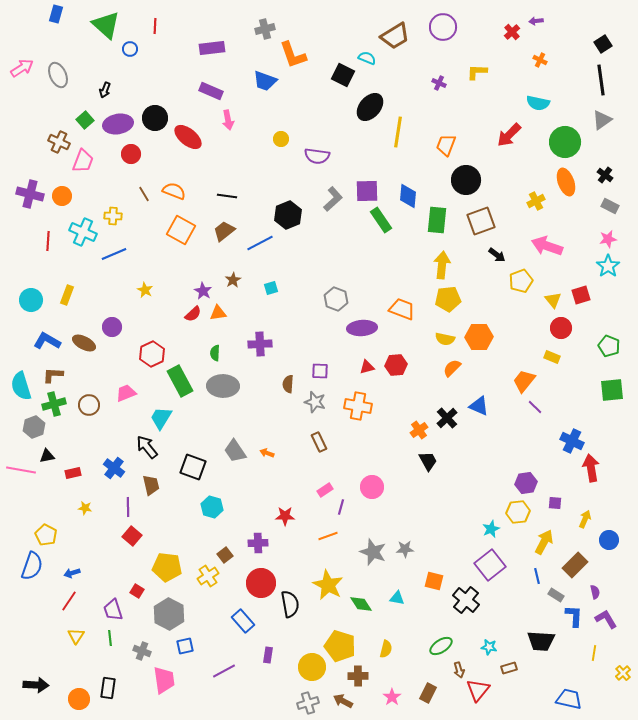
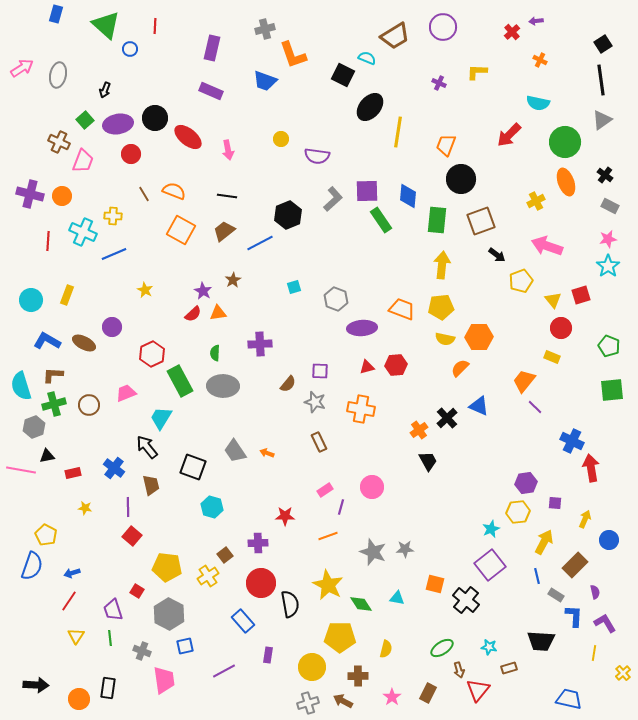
purple rectangle at (212, 48): rotated 70 degrees counterclockwise
gray ellipse at (58, 75): rotated 35 degrees clockwise
pink arrow at (228, 120): moved 30 px down
black circle at (466, 180): moved 5 px left, 1 px up
cyan square at (271, 288): moved 23 px right, 1 px up
yellow pentagon at (448, 299): moved 7 px left, 8 px down
orange semicircle at (452, 368): moved 8 px right
brown semicircle at (288, 384): rotated 144 degrees counterclockwise
orange cross at (358, 406): moved 3 px right, 3 px down
orange square at (434, 581): moved 1 px right, 3 px down
purple L-shape at (606, 619): moved 1 px left, 4 px down
yellow pentagon at (340, 646): moved 9 px up; rotated 16 degrees counterclockwise
green ellipse at (441, 646): moved 1 px right, 2 px down
